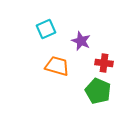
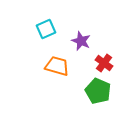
red cross: rotated 30 degrees clockwise
